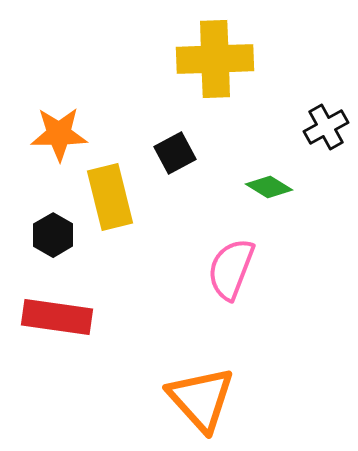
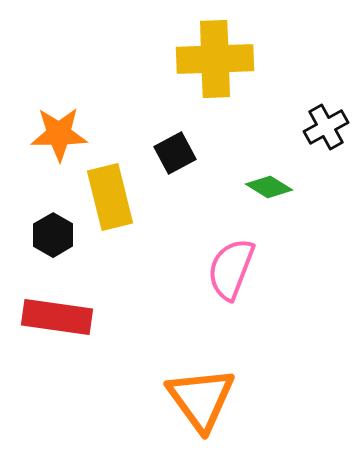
orange triangle: rotated 6 degrees clockwise
